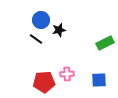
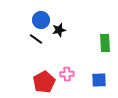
green rectangle: rotated 66 degrees counterclockwise
red pentagon: rotated 25 degrees counterclockwise
